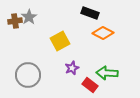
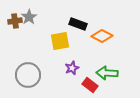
black rectangle: moved 12 px left, 11 px down
orange diamond: moved 1 px left, 3 px down
yellow square: rotated 18 degrees clockwise
